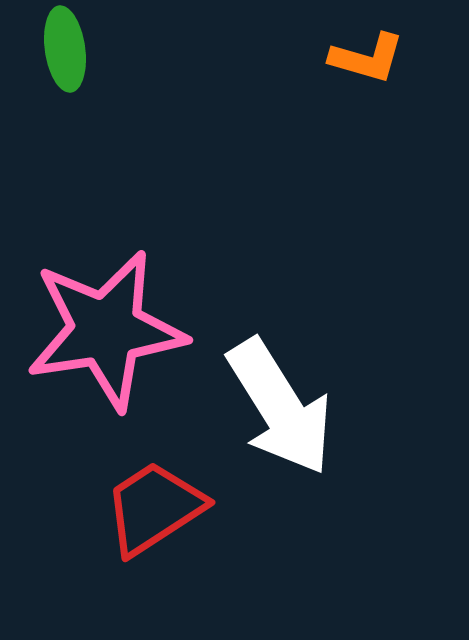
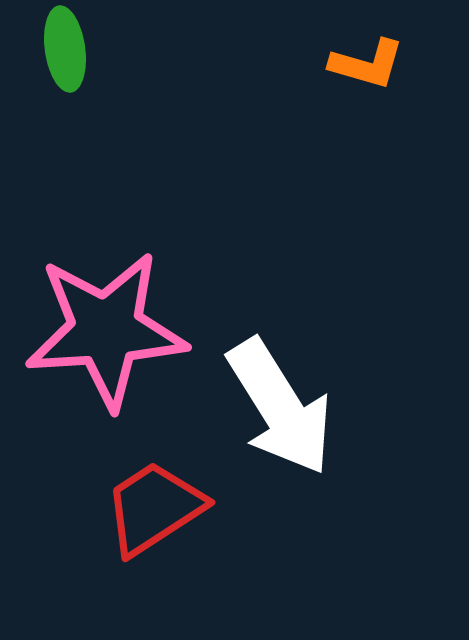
orange L-shape: moved 6 px down
pink star: rotated 5 degrees clockwise
